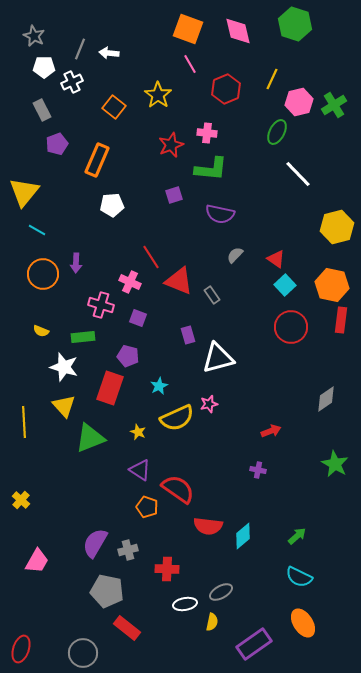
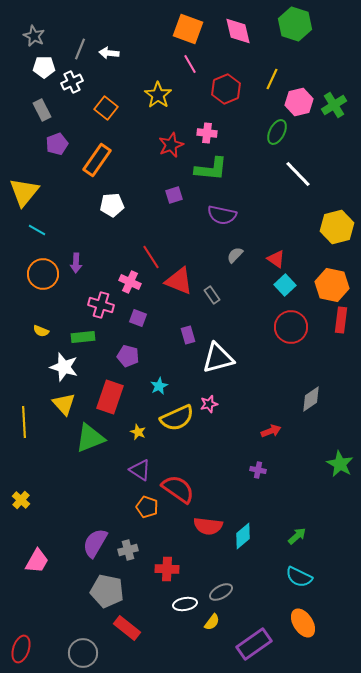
orange square at (114, 107): moved 8 px left, 1 px down
orange rectangle at (97, 160): rotated 12 degrees clockwise
purple semicircle at (220, 214): moved 2 px right, 1 px down
red rectangle at (110, 388): moved 9 px down
gray diamond at (326, 399): moved 15 px left
yellow triangle at (64, 406): moved 2 px up
green star at (335, 464): moved 5 px right
yellow semicircle at (212, 622): rotated 24 degrees clockwise
